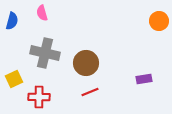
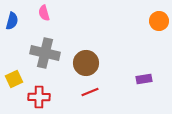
pink semicircle: moved 2 px right
